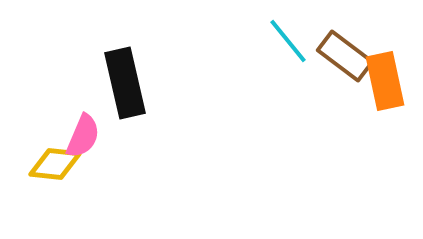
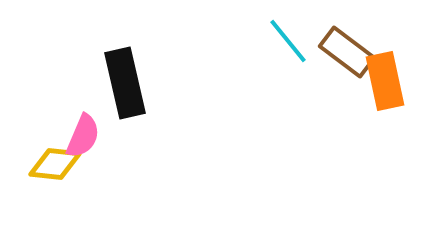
brown rectangle: moved 2 px right, 4 px up
